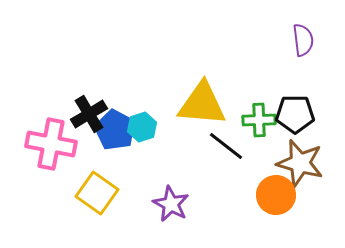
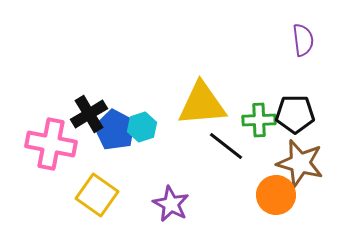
yellow triangle: rotated 10 degrees counterclockwise
yellow square: moved 2 px down
